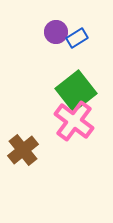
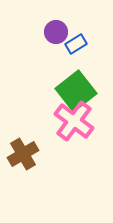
blue rectangle: moved 1 px left, 6 px down
brown cross: moved 4 px down; rotated 8 degrees clockwise
